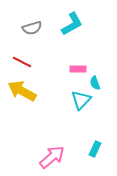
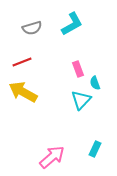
red line: rotated 48 degrees counterclockwise
pink rectangle: rotated 70 degrees clockwise
yellow arrow: moved 1 px right, 1 px down
